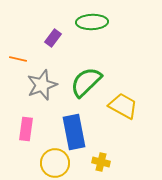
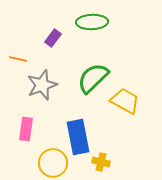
green semicircle: moved 7 px right, 4 px up
yellow trapezoid: moved 2 px right, 5 px up
blue rectangle: moved 4 px right, 5 px down
yellow circle: moved 2 px left
